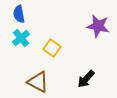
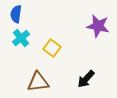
blue semicircle: moved 3 px left; rotated 18 degrees clockwise
brown triangle: rotated 35 degrees counterclockwise
